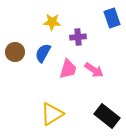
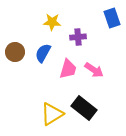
black rectangle: moved 23 px left, 8 px up
